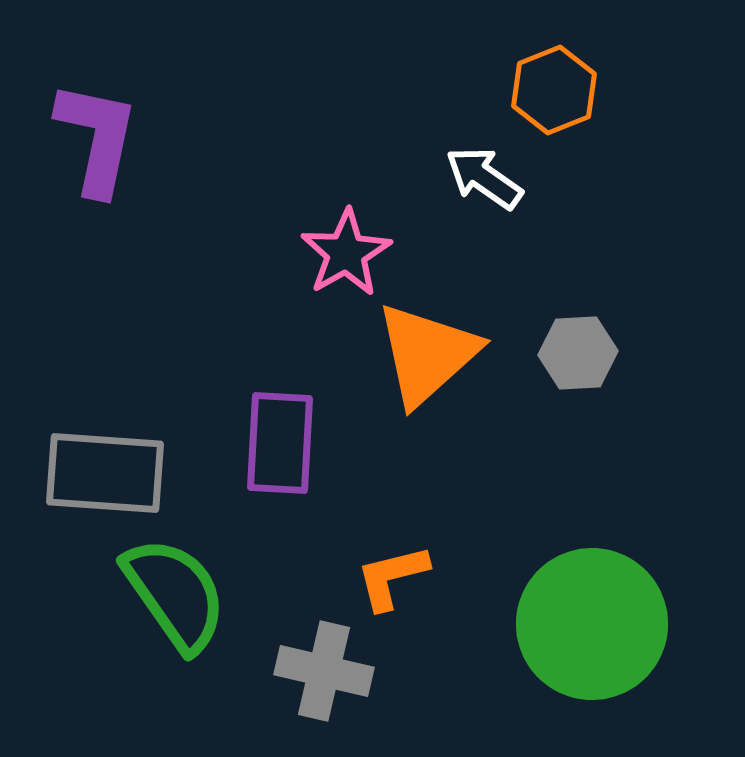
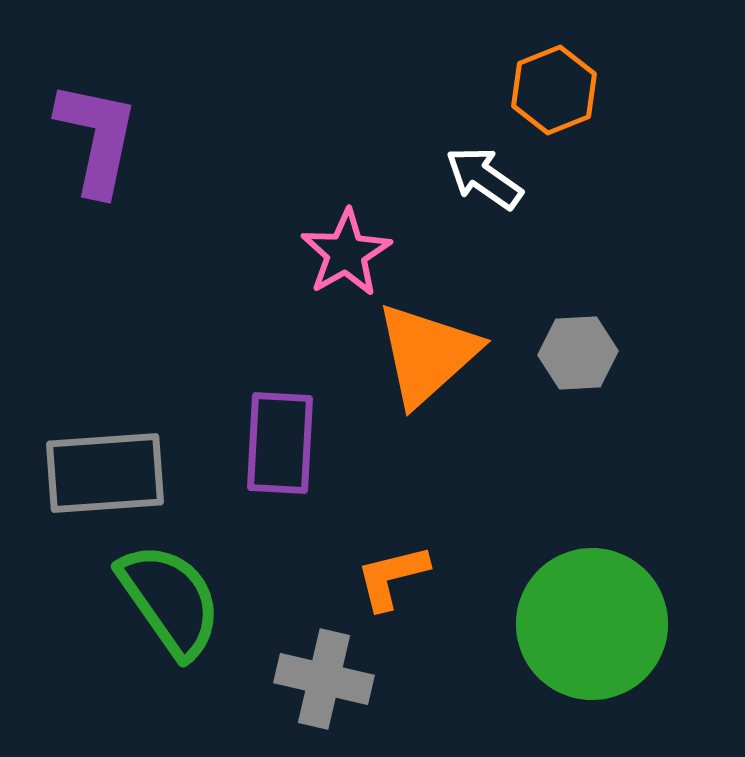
gray rectangle: rotated 8 degrees counterclockwise
green semicircle: moved 5 px left, 6 px down
gray cross: moved 8 px down
